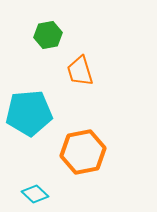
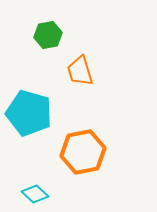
cyan pentagon: rotated 21 degrees clockwise
